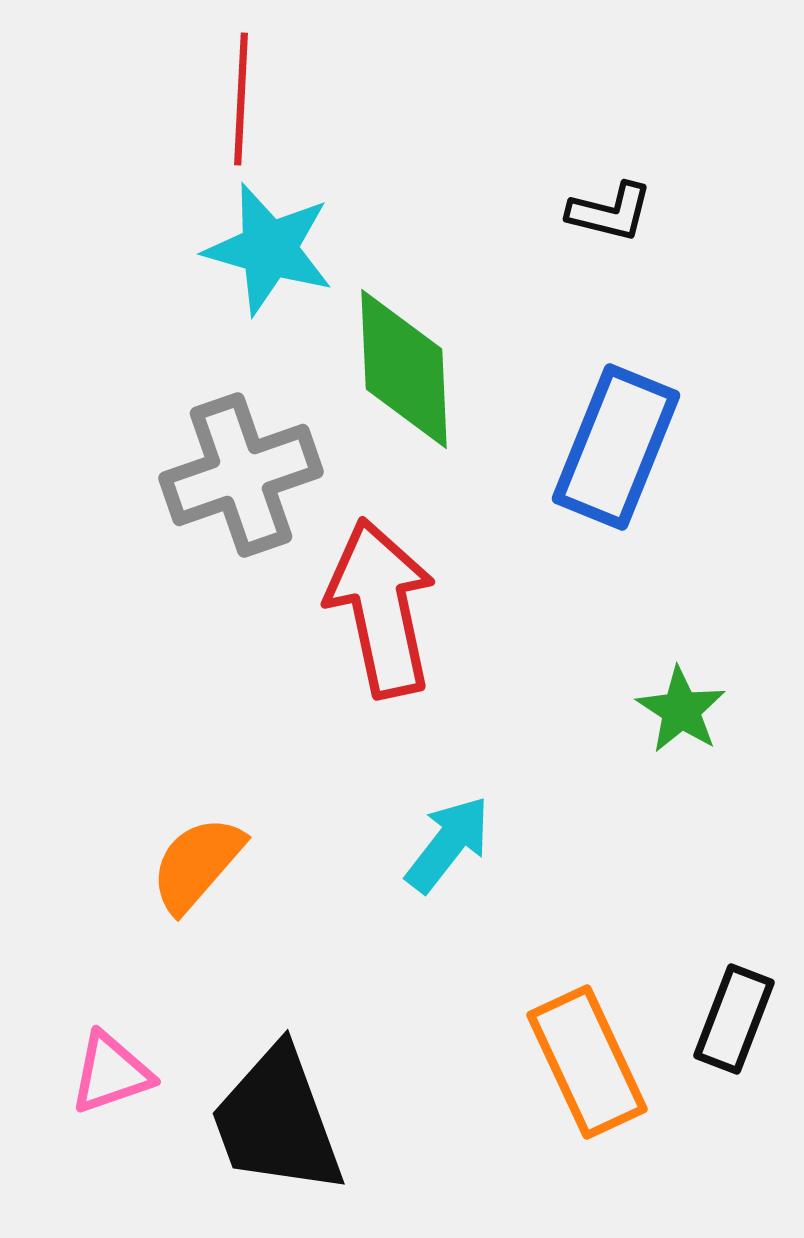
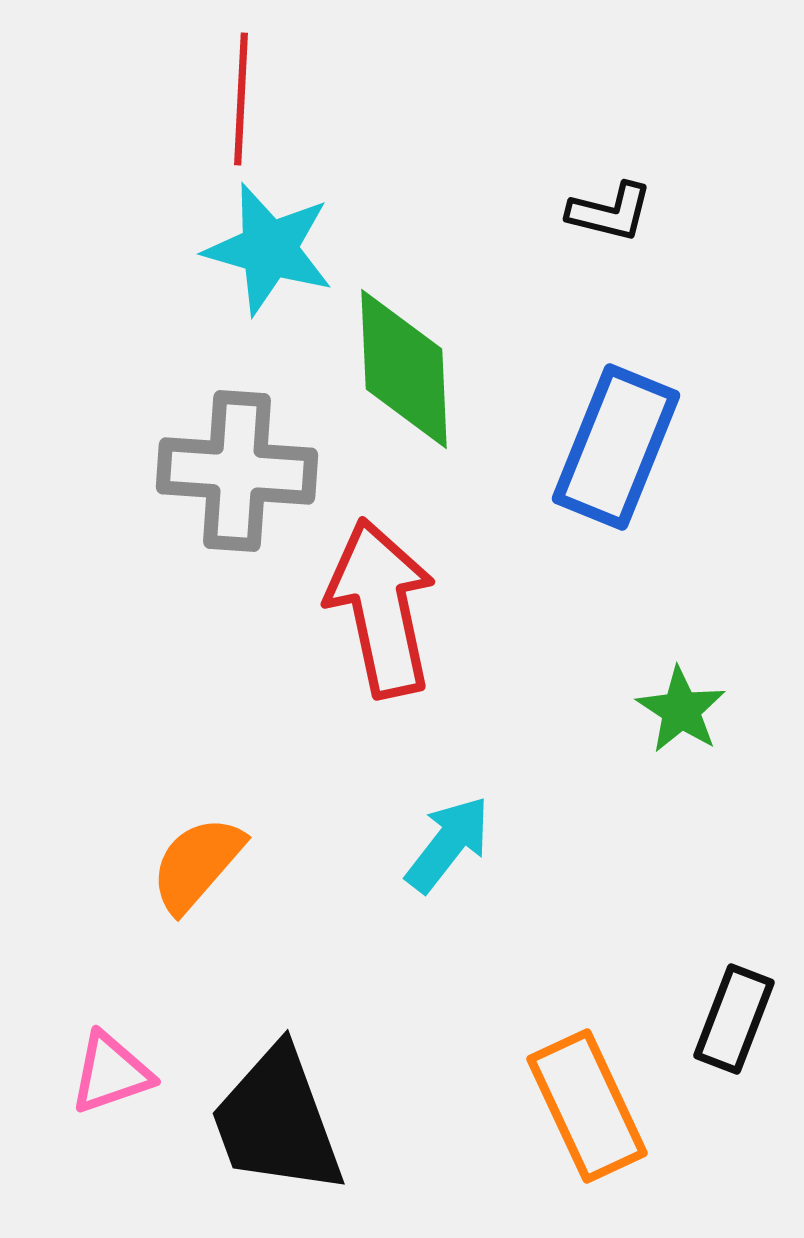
gray cross: moved 4 px left, 4 px up; rotated 23 degrees clockwise
orange rectangle: moved 44 px down
